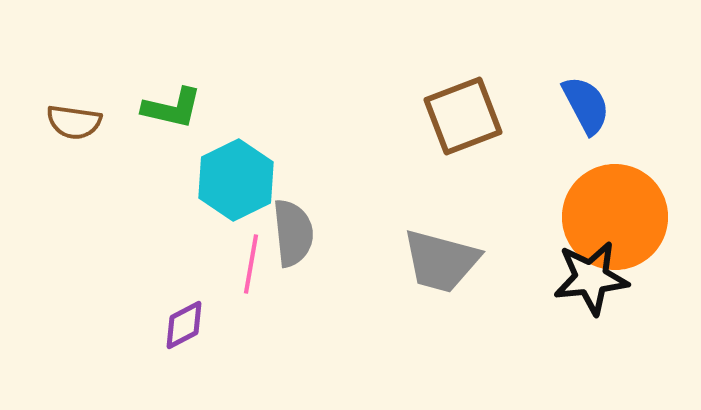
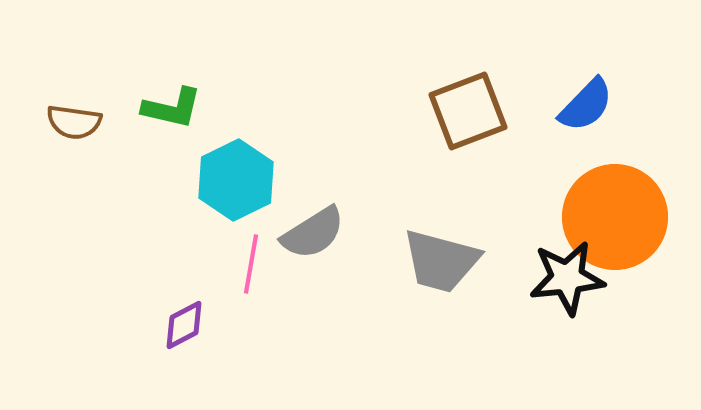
blue semicircle: rotated 72 degrees clockwise
brown square: moved 5 px right, 5 px up
gray semicircle: moved 20 px right; rotated 64 degrees clockwise
black star: moved 24 px left
